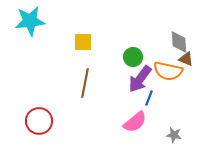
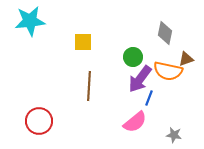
gray diamond: moved 14 px left, 9 px up; rotated 15 degrees clockwise
brown triangle: rotated 42 degrees counterclockwise
brown line: moved 4 px right, 3 px down; rotated 8 degrees counterclockwise
